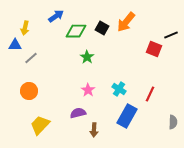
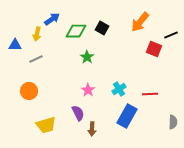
blue arrow: moved 4 px left, 3 px down
orange arrow: moved 14 px right
yellow arrow: moved 12 px right, 6 px down
gray line: moved 5 px right, 1 px down; rotated 16 degrees clockwise
cyan cross: rotated 24 degrees clockwise
red line: rotated 63 degrees clockwise
purple semicircle: rotated 77 degrees clockwise
yellow trapezoid: moved 6 px right; rotated 150 degrees counterclockwise
brown arrow: moved 2 px left, 1 px up
